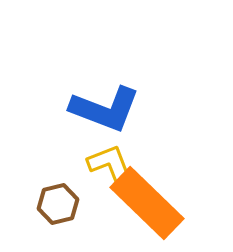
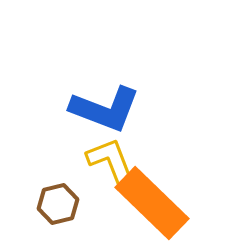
yellow L-shape: moved 1 px left, 6 px up
orange rectangle: moved 5 px right
